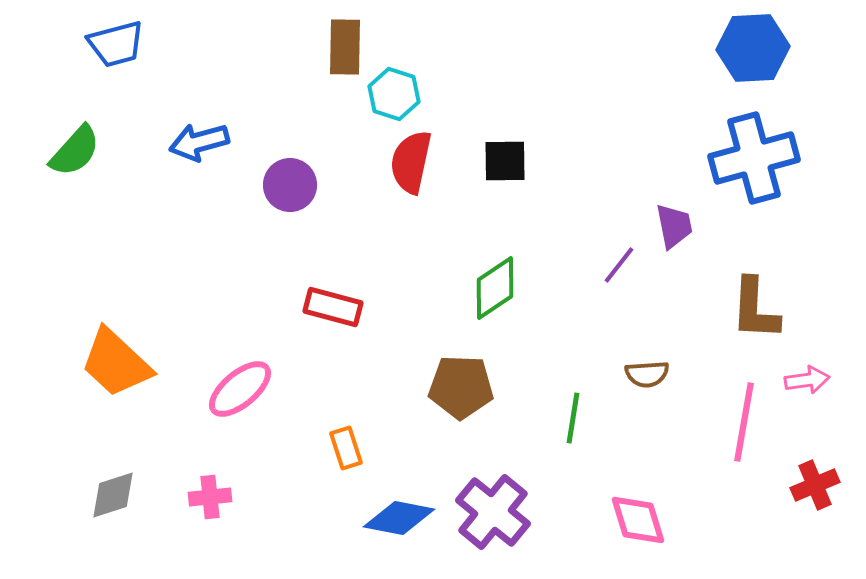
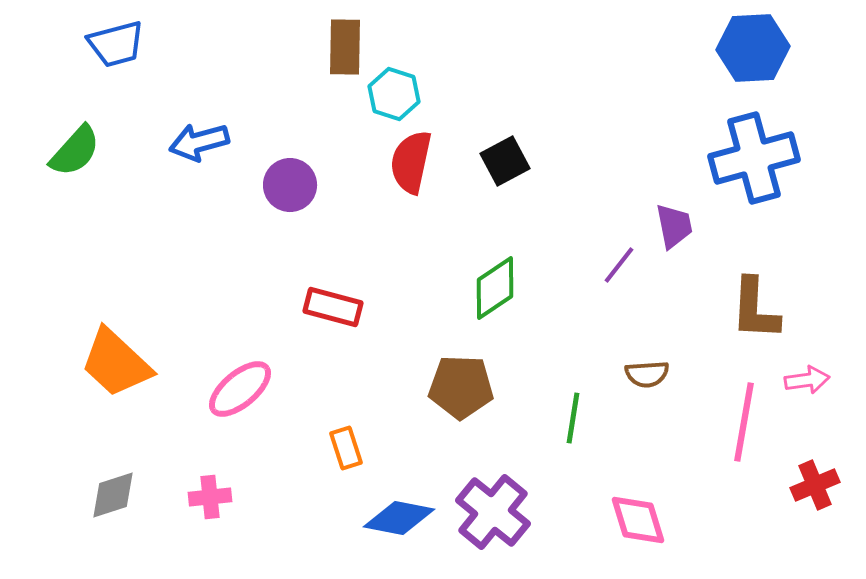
black square: rotated 27 degrees counterclockwise
